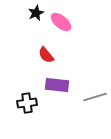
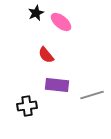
gray line: moved 3 px left, 2 px up
black cross: moved 3 px down
